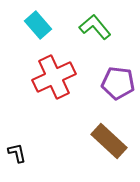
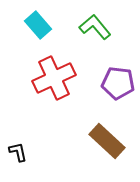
red cross: moved 1 px down
brown rectangle: moved 2 px left
black L-shape: moved 1 px right, 1 px up
